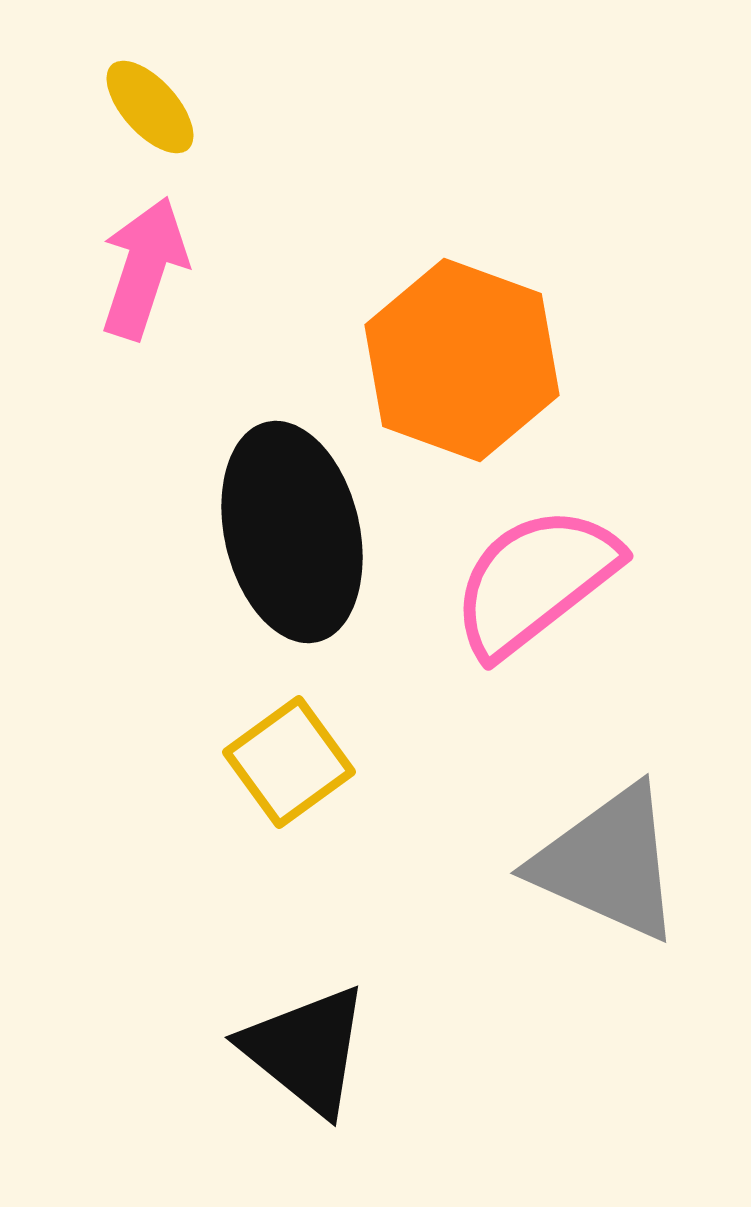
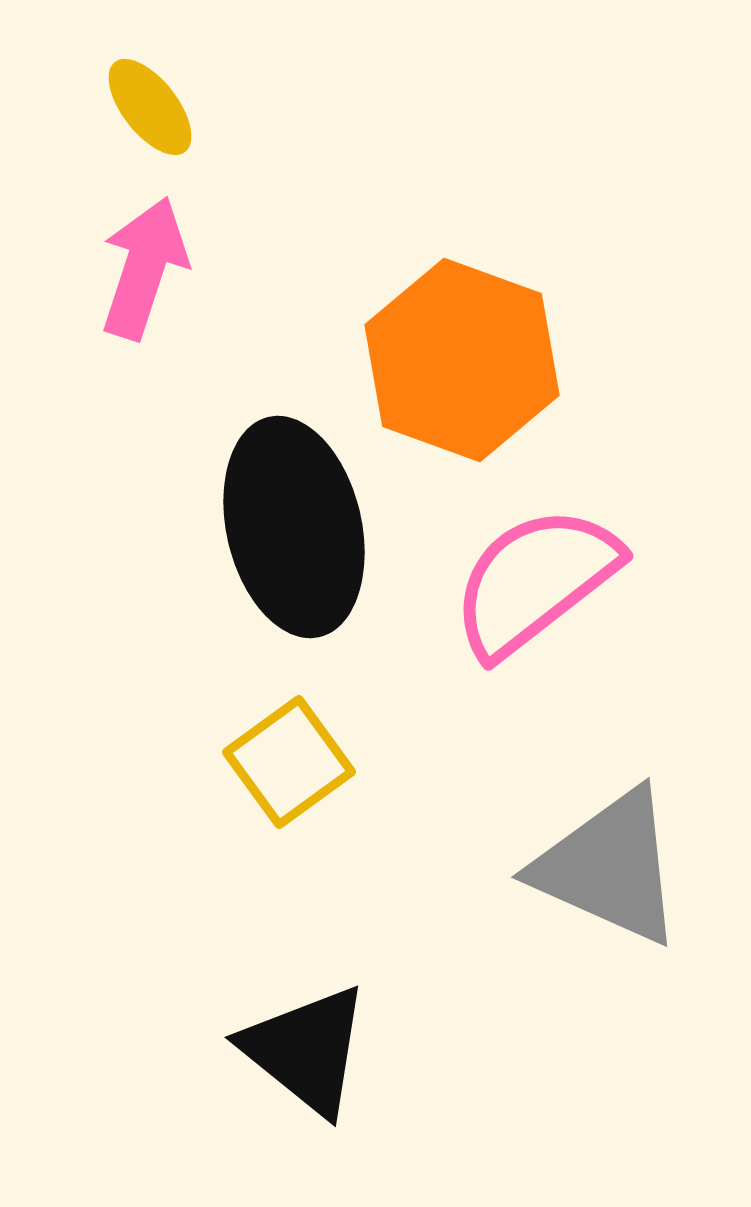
yellow ellipse: rotated 4 degrees clockwise
black ellipse: moved 2 px right, 5 px up
gray triangle: moved 1 px right, 4 px down
